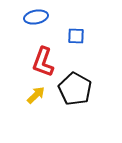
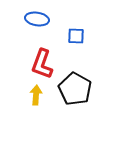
blue ellipse: moved 1 px right, 2 px down; rotated 20 degrees clockwise
red L-shape: moved 1 px left, 2 px down
yellow arrow: rotated 42 degrees counterclockwise
